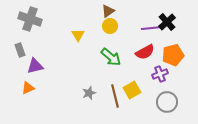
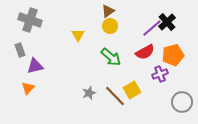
gray cross: moved 1 px down
purple line: rotated 35 degrees counterclockwise
orange triangle: rotated 24 degrees counterclockwise
brown line: rotated 30 degrees counterclockwise
gray circle: moved 15 px right
